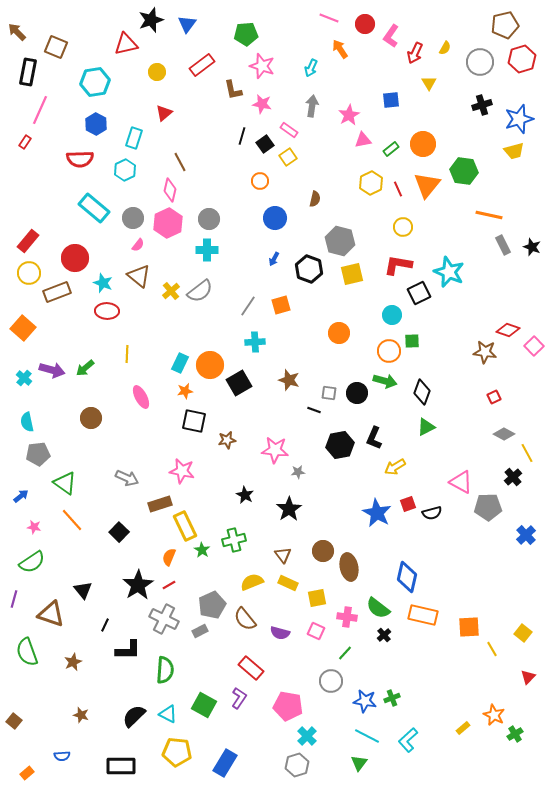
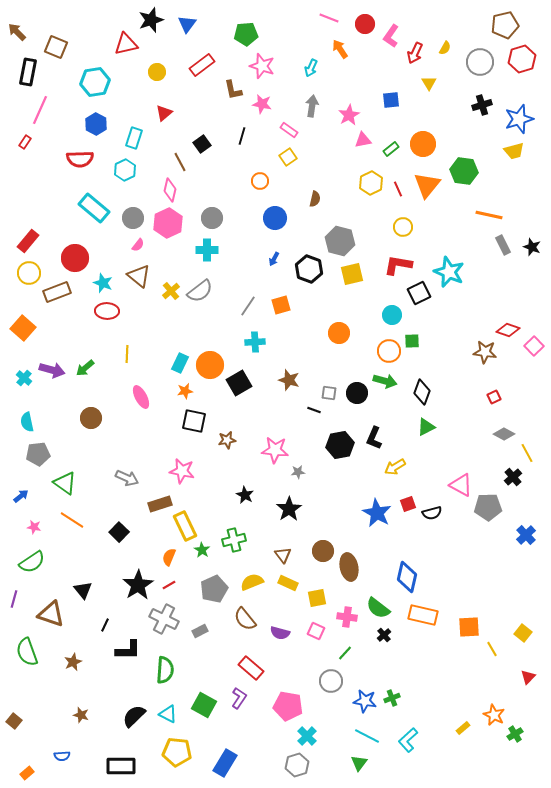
black square at (265, 144): moved 63 px left
gray circle at (209, 219): moved 3 px right, 1 px up
pink triangle at (461, 482): moved 3 px down
orange line at (72, 520): rotated 15 degrees counterclockwise
gray pentagon at (212, 605): moved 2 px right, 16 px up
